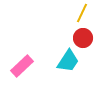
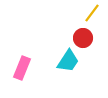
yellow line: moved 10 px right; rotated 12 degrees clockwise
pink rectangle: moved 2 px down; rotated 25 degrees counterclockwise
